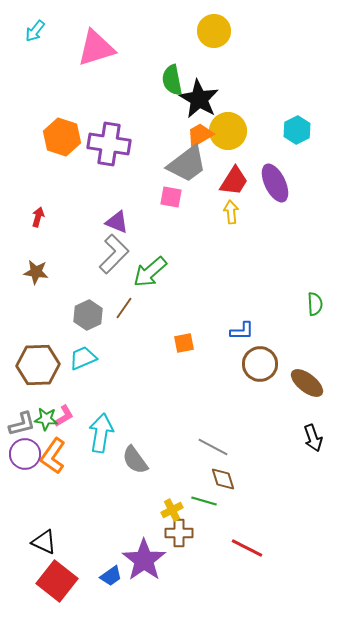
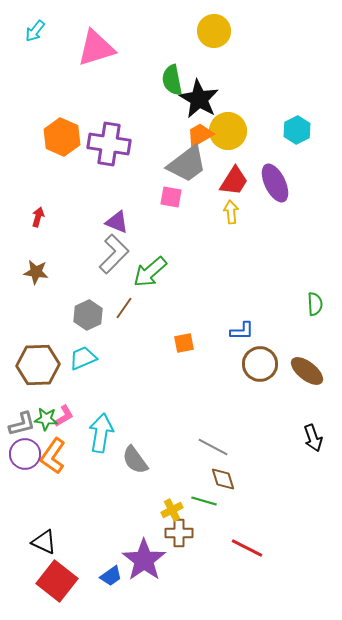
orange hexagon at (62, 137): rotated 6 degrees clockwise
brown ellipse at (307, 383): moved 12 px up
